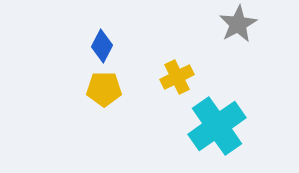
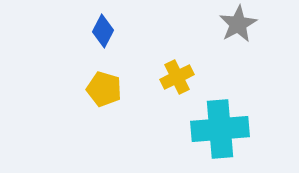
blue diamond: moved 1 px right, 15 px up
yellow pentagon: rotated 16 degrees clockwise
cyan cross: moved 3 px right, 3 px down; rotated 30 degrees clockwise
